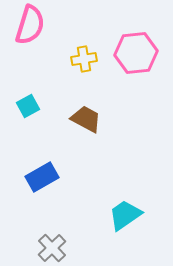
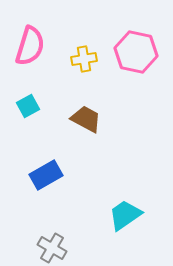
pink semicircle: moved 21 px down
pink hexagon: moved 1 px up; rotated 18 degrees clockwise
blue rectangle: moved 4 px right, 2 px up
gray cross: rotated 16 degrees counterclockwise
